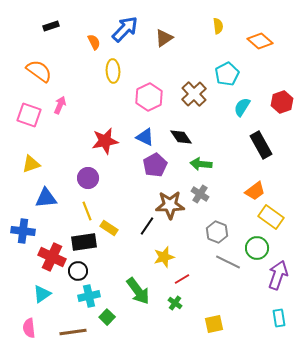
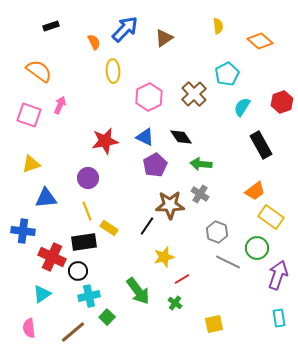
brown line at (73, 332): rotated 32 degrees counterclockwise
